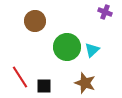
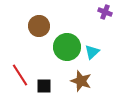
brown circle: moved 4 px right, 5 px down
cyan triangle: moved 2 px down
red line: moved 2 px up
brown star: moved 4 px left, 2 px up
